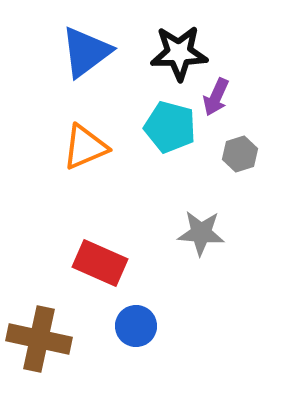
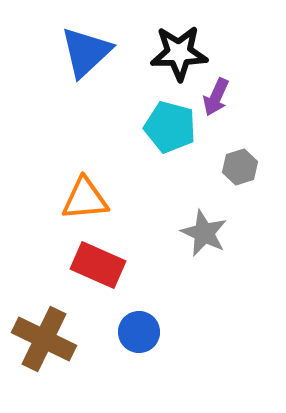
blue triangle: rotated 6 degrees counterclockwise
orange triangle: moved 52 px down; rotated 18 degrees clockwise
gray hexagon: moved 13 px down
gray star: moved 3 px right; rotated 21 degrees clockwise
red rectangle: moved 2 px left, 2 px down
blue circle: moved 3 px right, 6 px down
brown cross: moved 5 px right; rotated 14 degrees clockwise
